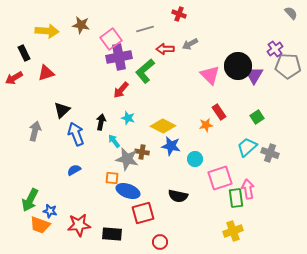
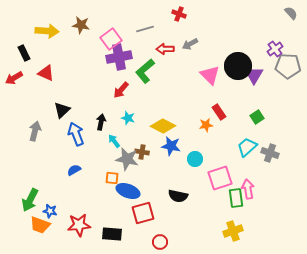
red triangle at (46, 73): rotated 42 degrees clockwise
